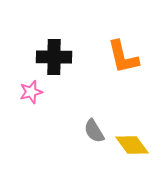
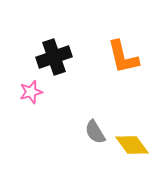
black cross: rotated 20 degrees counterclockwise
gray semicircle: moved 1 px right, 1 px down
